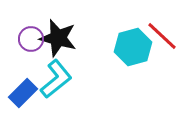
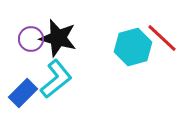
red line: moved 2 px down
